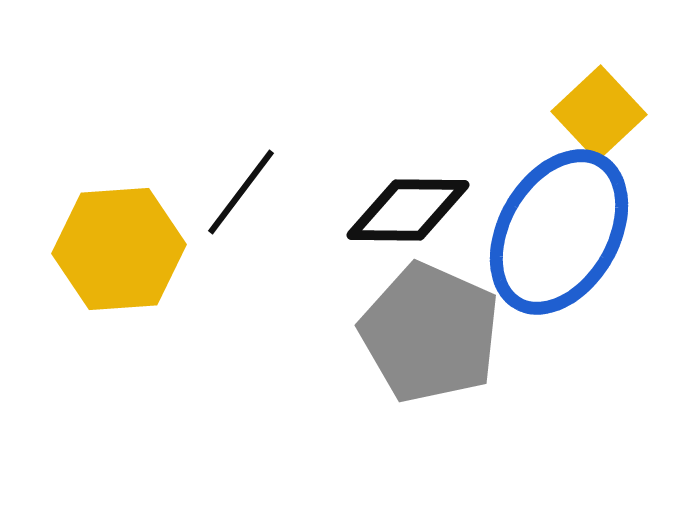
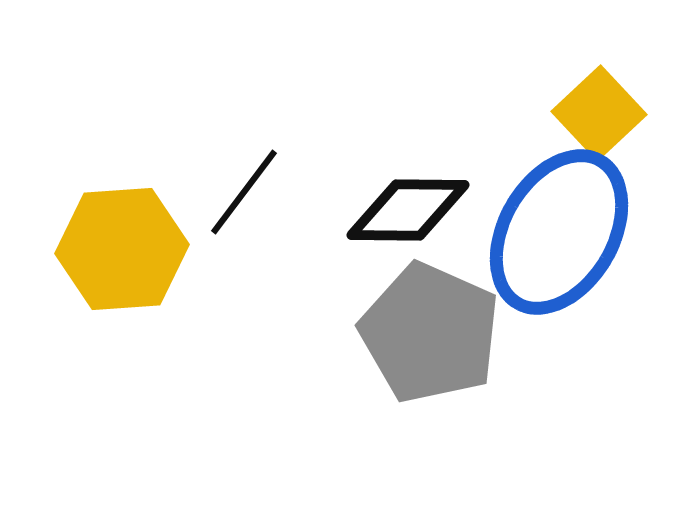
black line: moved 3 px right
yellow hexagon: moved 3 px right
